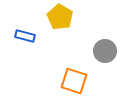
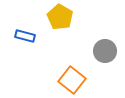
orange square: moved 2 px left, 1 px up; rotated 20 degrees clockwise
